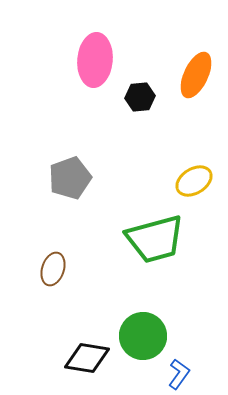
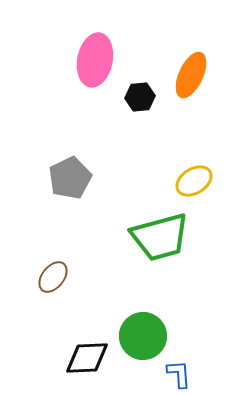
pink ellipse: rotated 6 degrees clockwise
orange ellipse: moved 5 px left
gray pentagon: rotated 6 degrees counterclockwise
green trapezoid: moved 5 px right, 2 px up
brown ellipse: moved 8 px down; rotated 20 degrees clockwise
black diamond: rotated 12 degrees counterclockwise
blue L-shape: rotated 40 degrees counterclockwise
